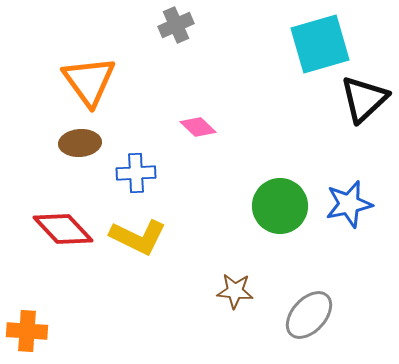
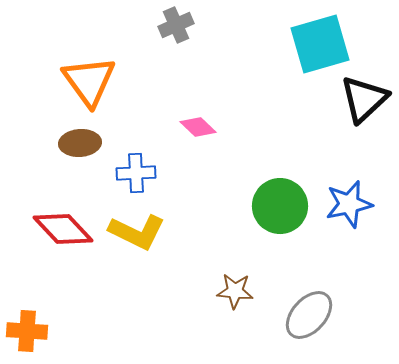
yellow L-shape: moved 1 px left, 5 px up
